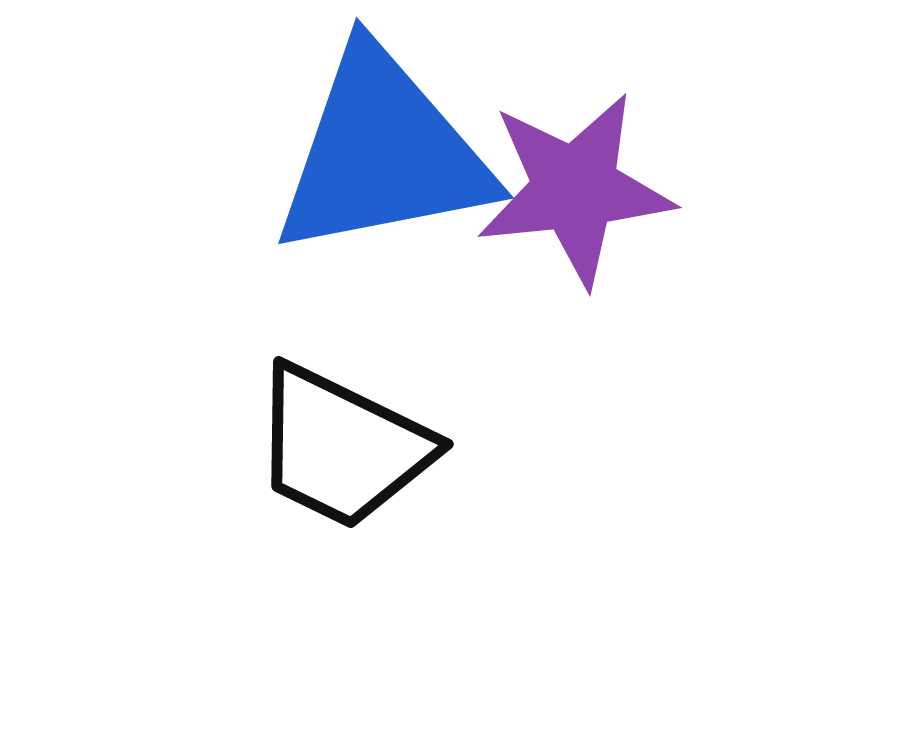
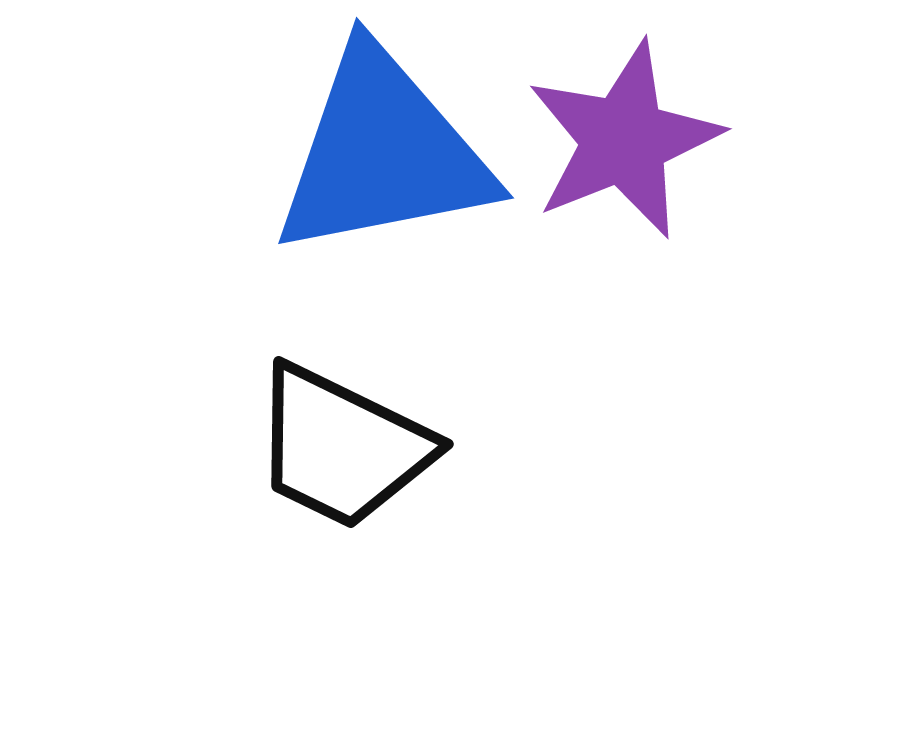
purple star: moved 49 px right, 49 px up; rotated 16 degrees counterclockwise
